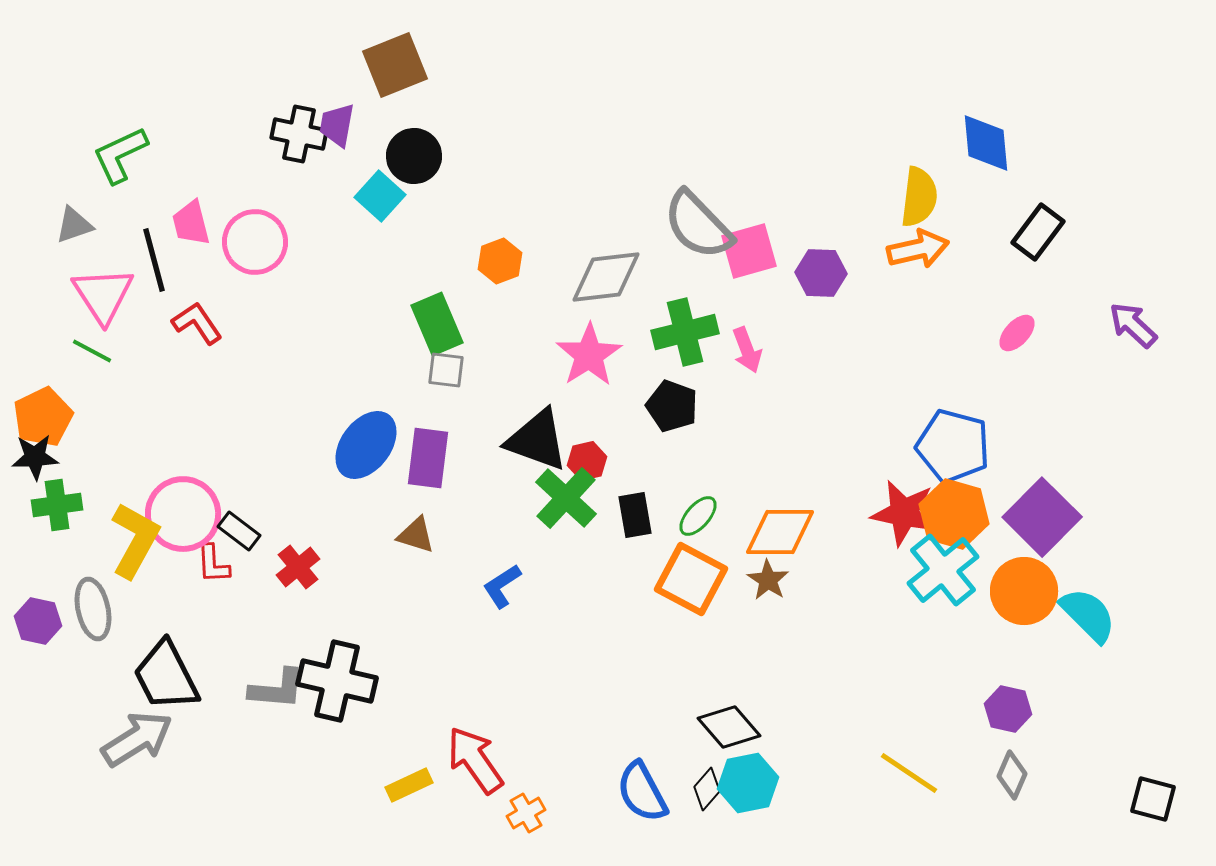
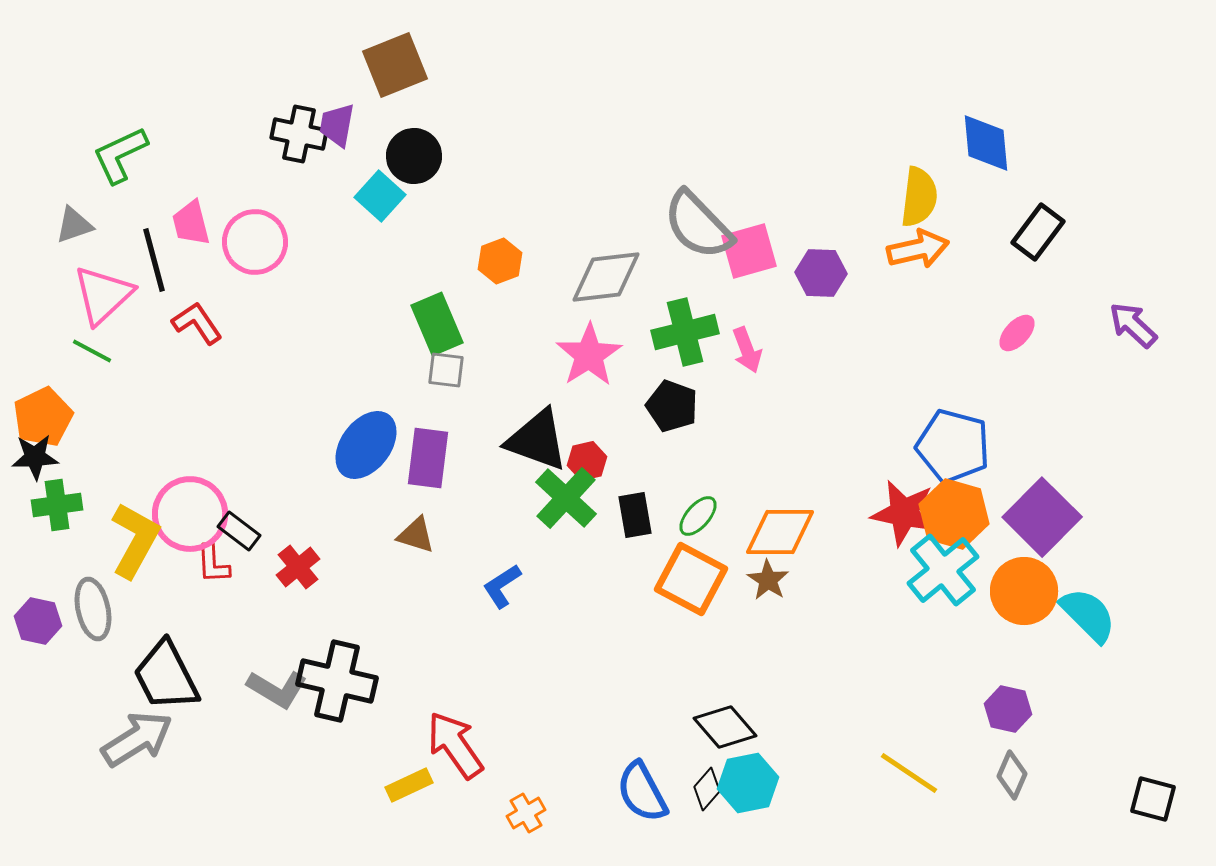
pink triangle at (103, 295): rotated 20 degrees clockwise
pink circle at (183, 514): moved 7 px right
gray L-shape at (277, 689): rotated 26 degrees clockwise
black diamond at (729, 727): moved 4 px left
red arrow at (475, 760): moved 20 px left, 15 px up
